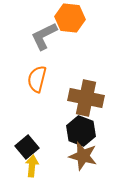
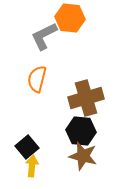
brown cross: rotated 28 degrees counterclockwise
black hexagon: rotated 16 degrees counterclockwise
